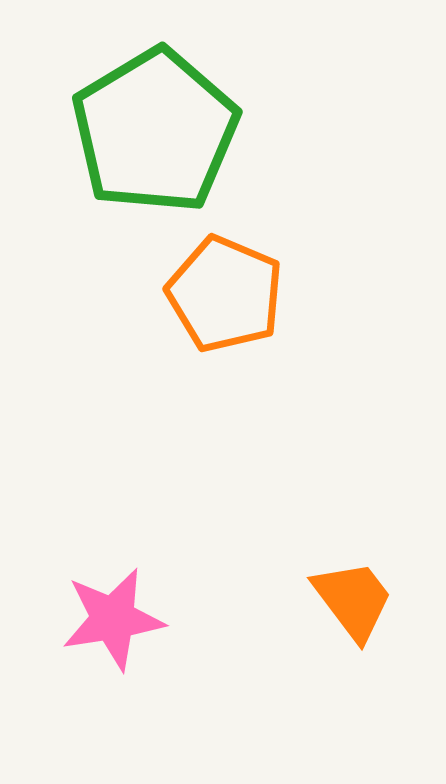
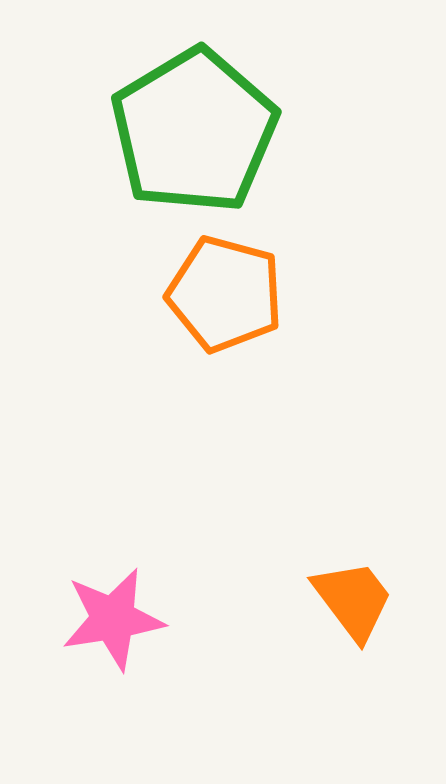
green pentagon: moved 39 px right
orange pentagon: rotated 8 degrees counterclockwise
